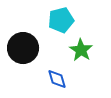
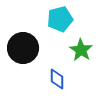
cyan pentagon: moved 1 px left, 1 px up
blue diamond: rotated 15 degrees clockwise
